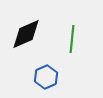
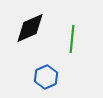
black diamond: moved 4 px right, 6 px up
